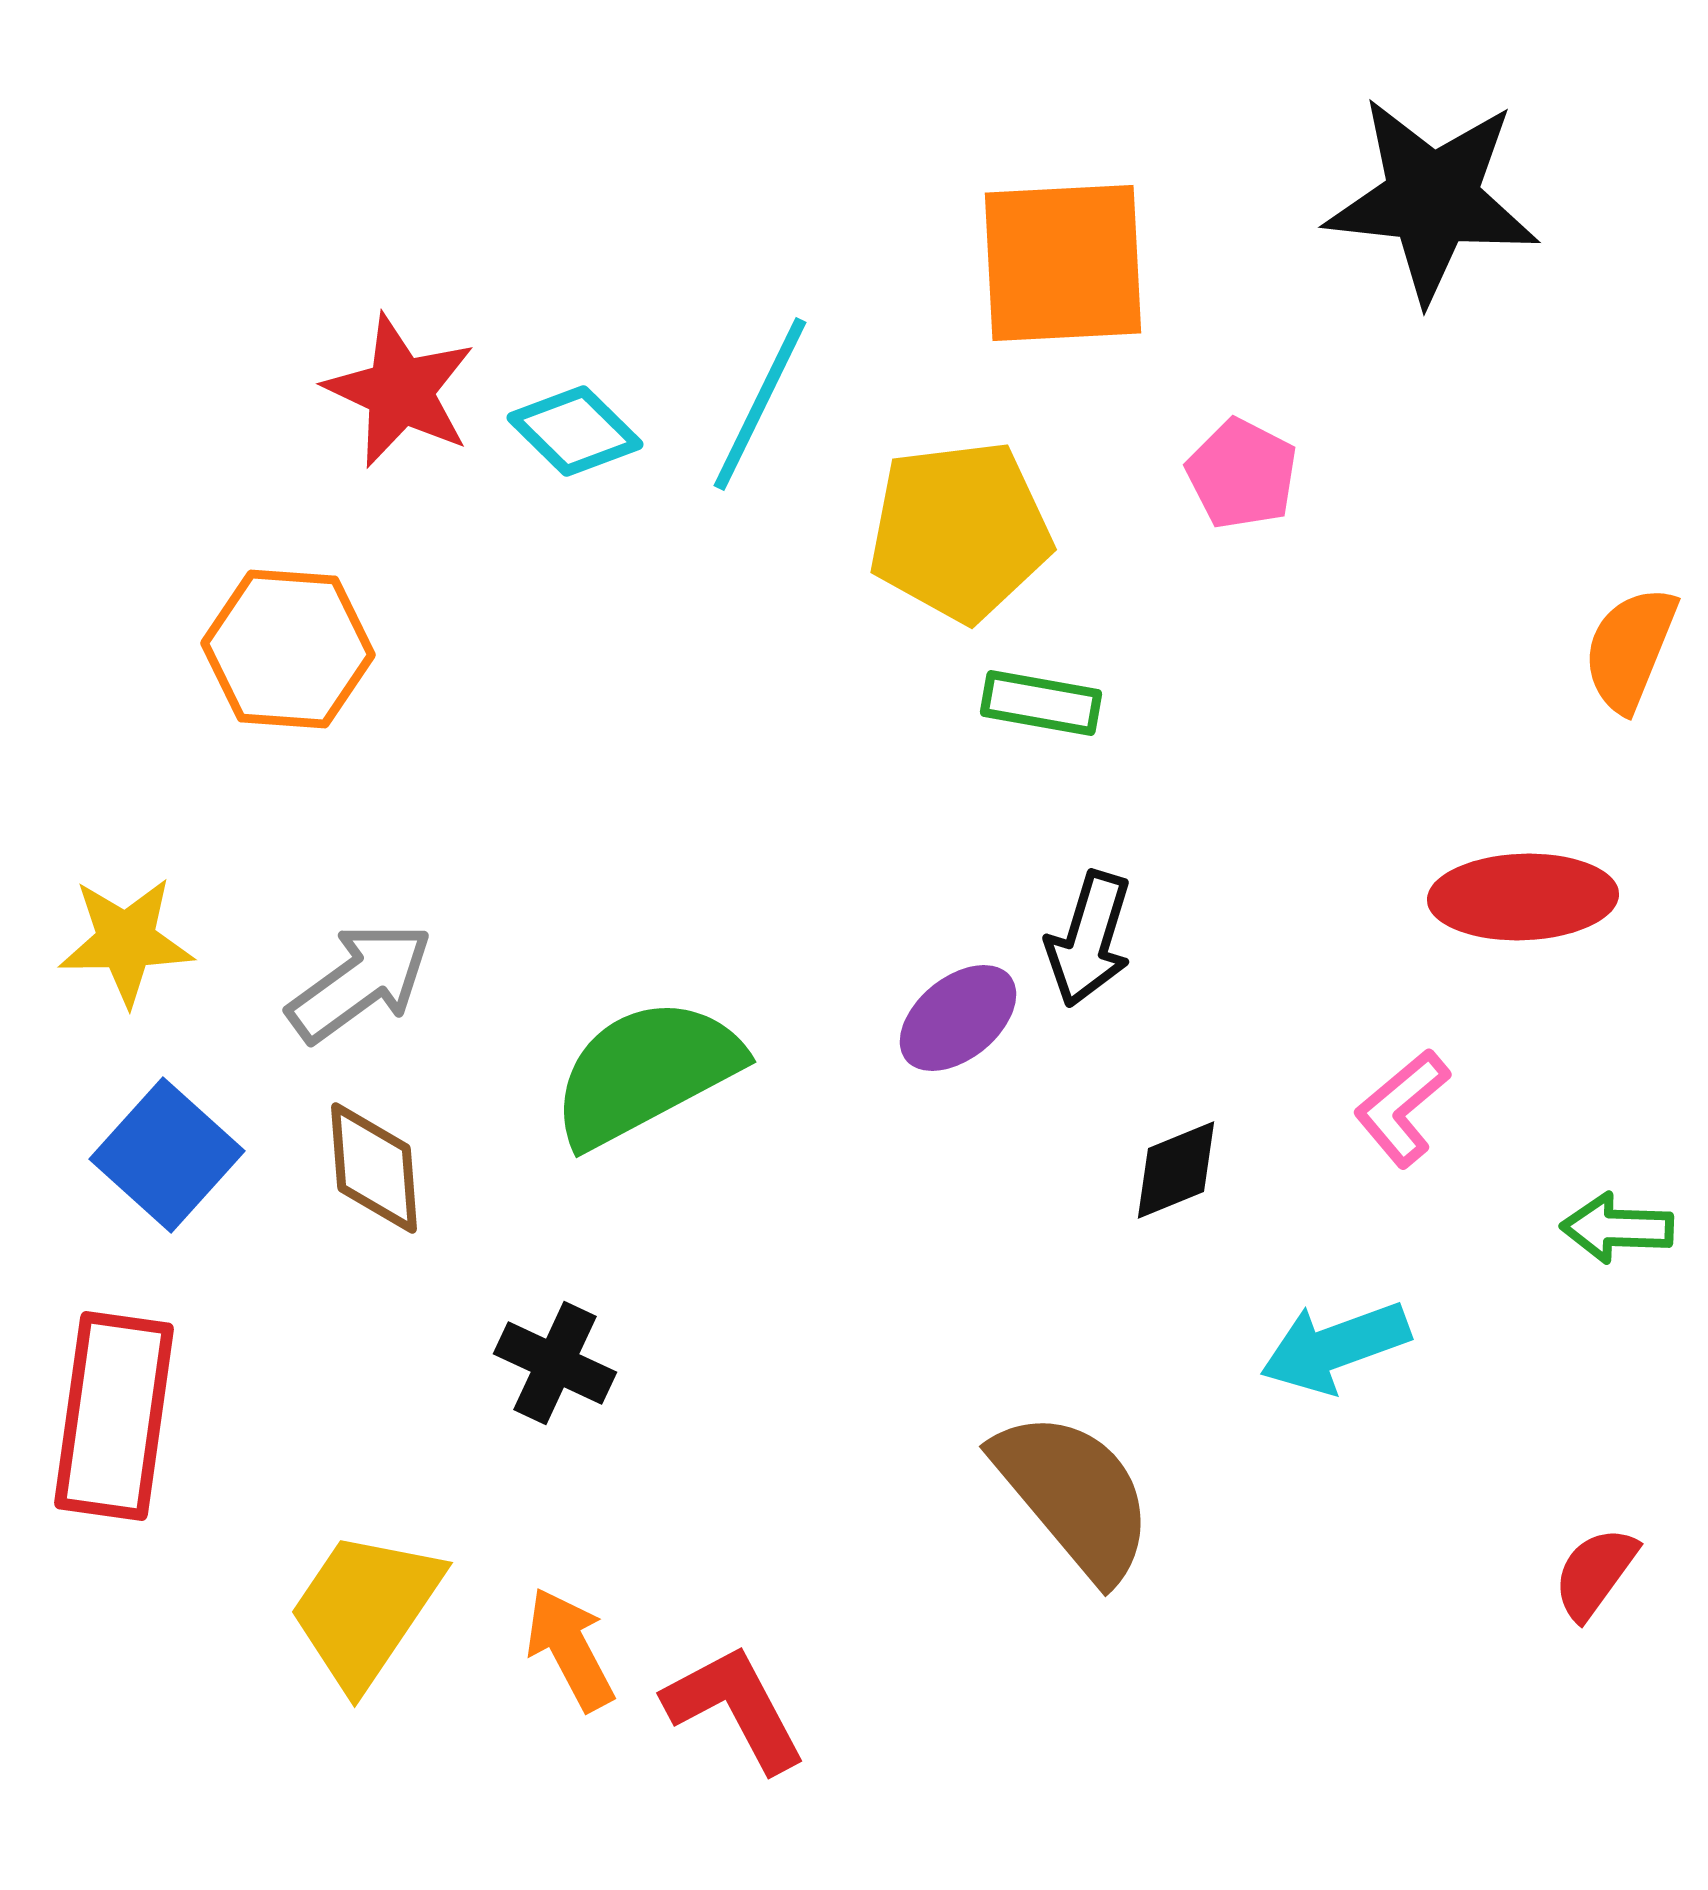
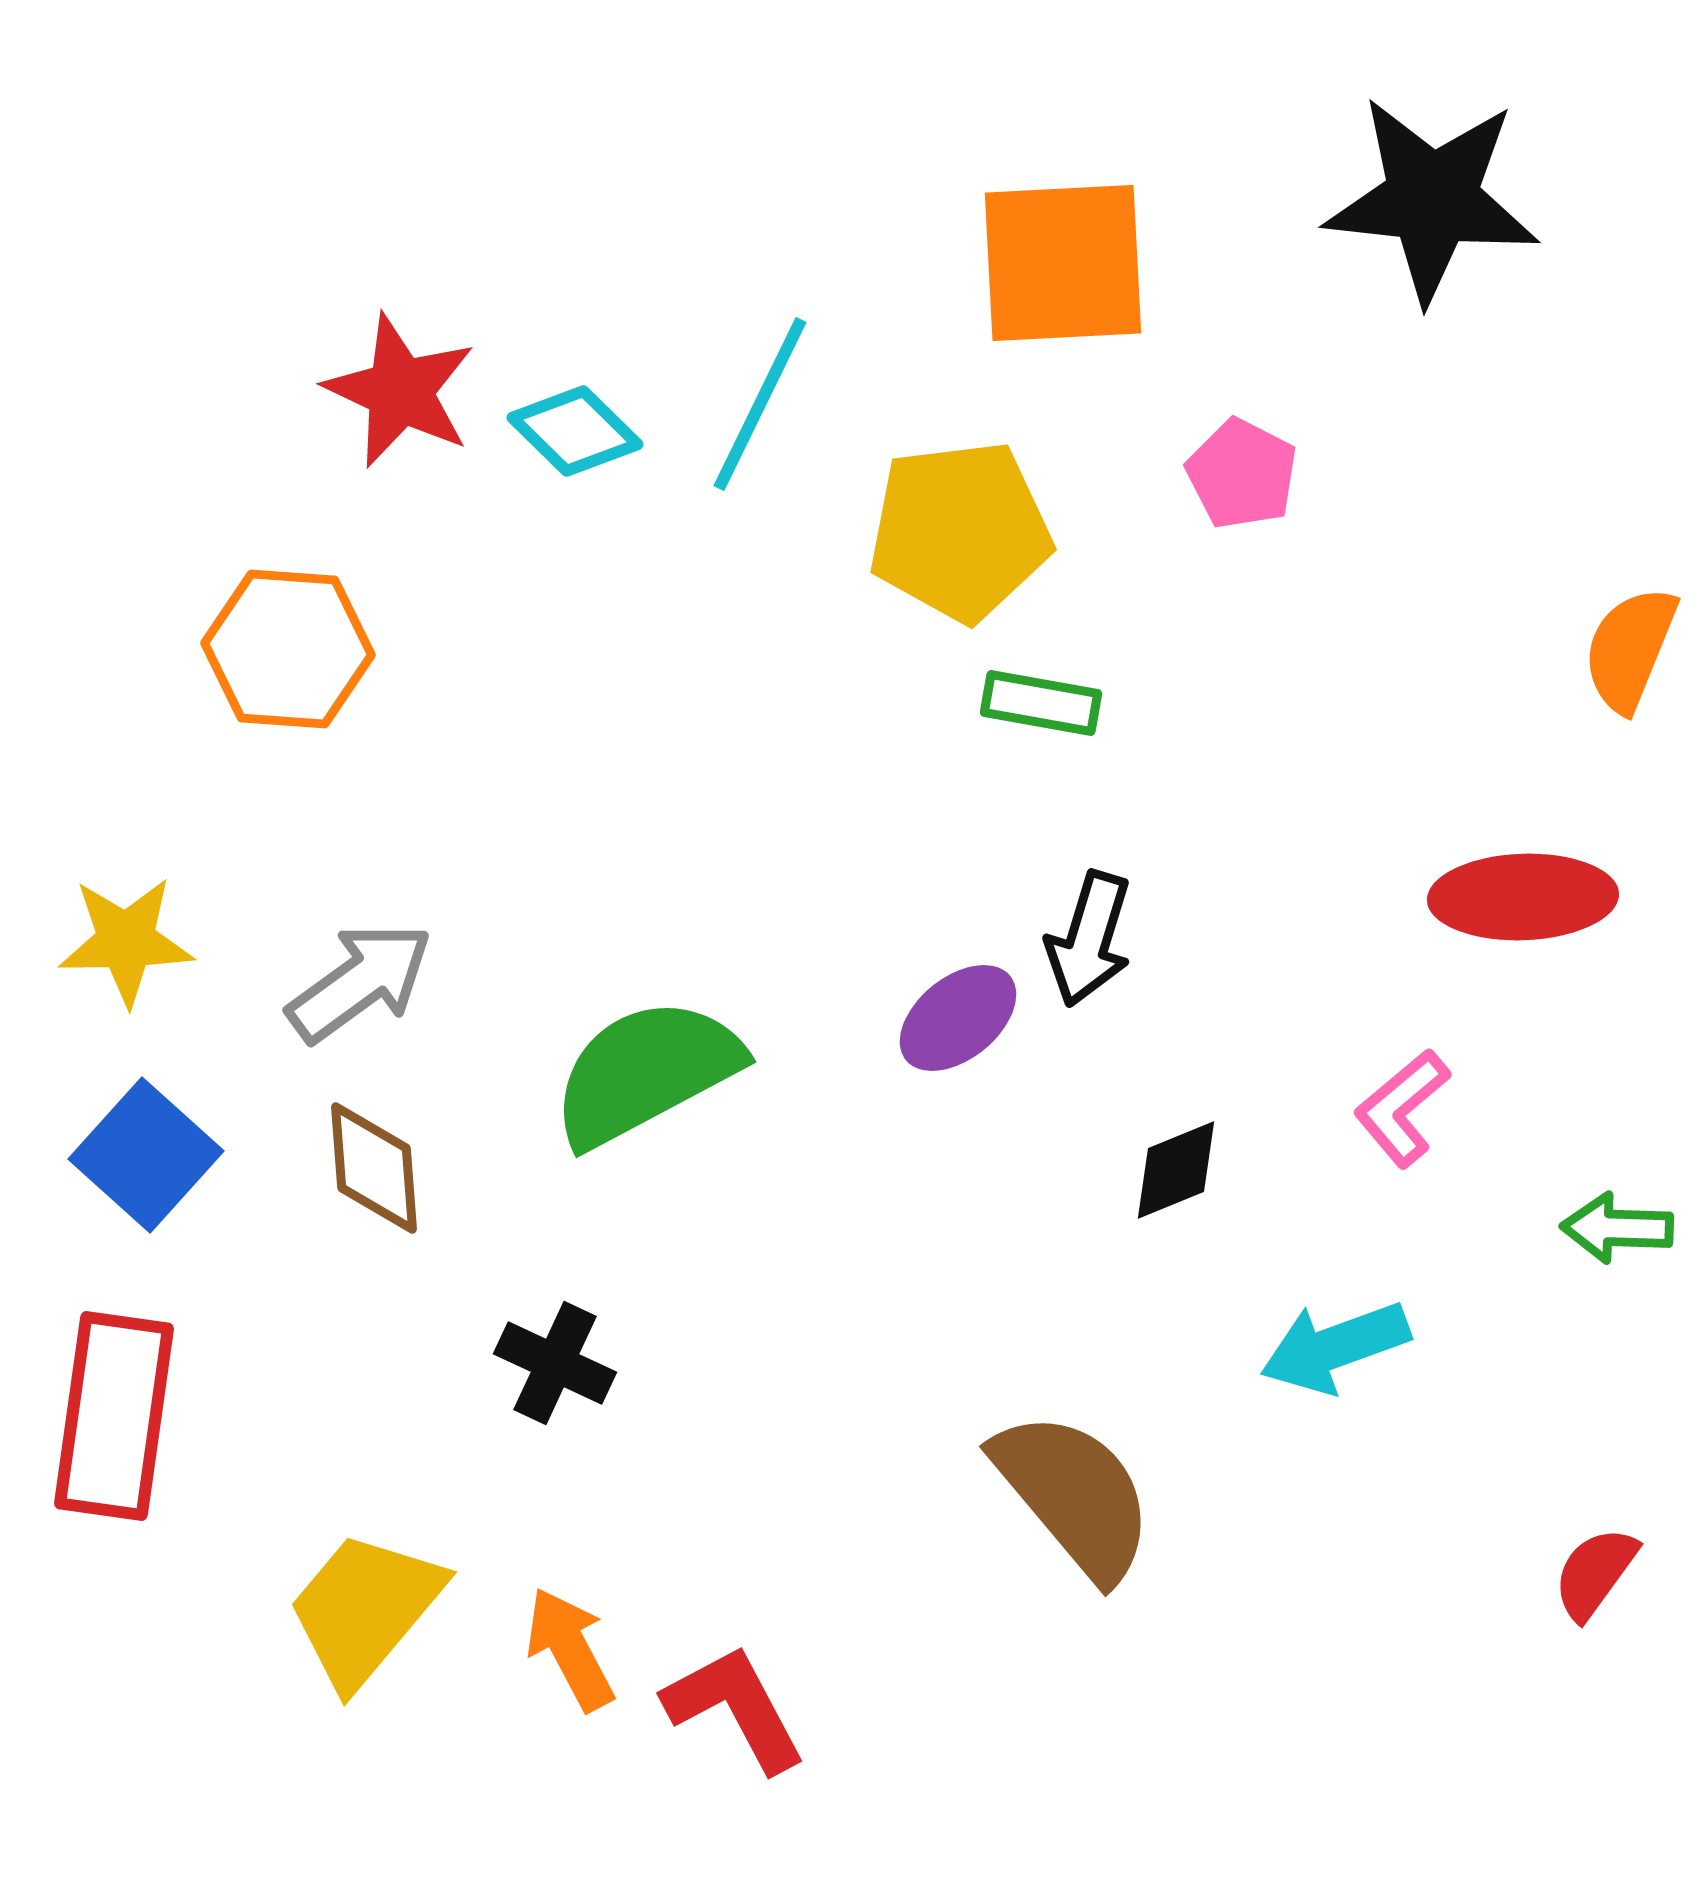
blue square: moved 21 px left
yellow trapezoid: rotated 6 degrees clockwise
